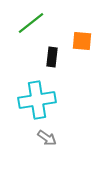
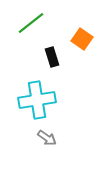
orange square: moved 2 px up; rotated 30 degrees clockwise
black rectangle: rotated 24 degrees counterclockwise
